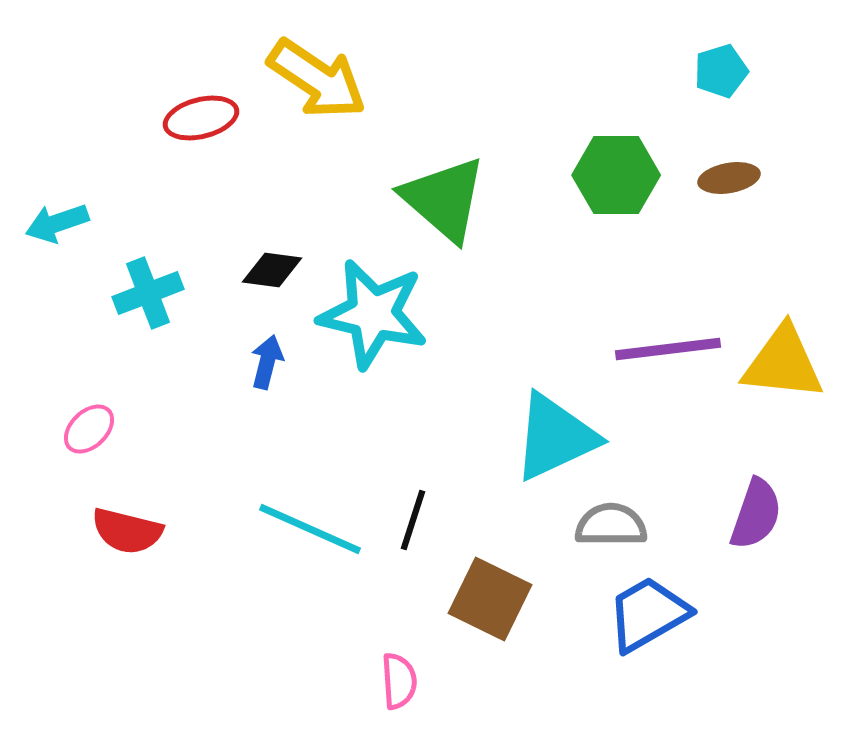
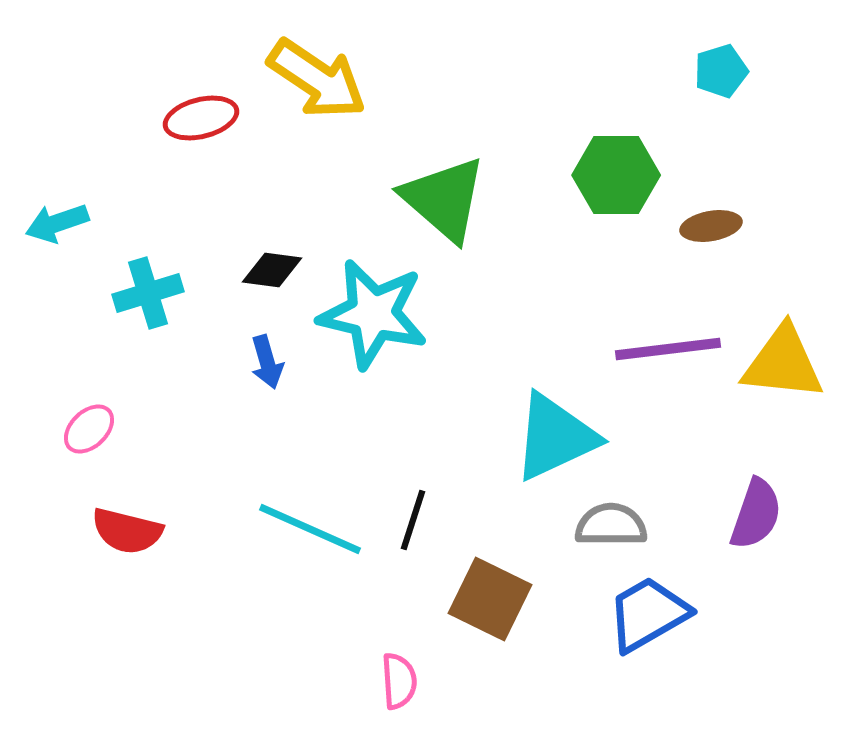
brown ellipse: moved 18 px left, 48 px down
cyan cross: rotated 4 degrees clockwise
blue arrow: rotated 150 degrees clockwise
